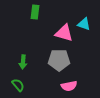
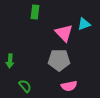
cyan triangle: rotated 40 degrees counterclockwise
pink triangle: rotated 30 degrees clockwise
green arrow: moved 13 px left, 1 px up
green semicircle: moved 7 px right, 1 px down
